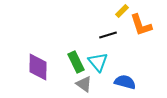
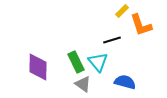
black line: moved 4 px right, 5 px down
gray triangle: moved 1 px left
